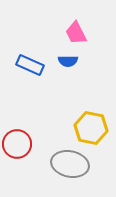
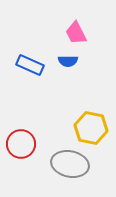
red circle: moved 4 px right
